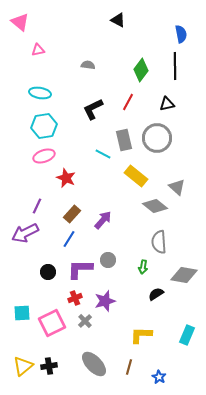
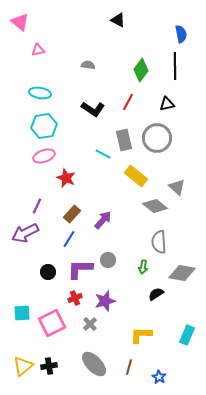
black L-shape at (93, 109): rotated 120 degrees counterclockwise
gray diamond at (184, 275): moved 2 px left, 2 px up
gray cross at (85, 321): moved 5 px right, 3 px down
